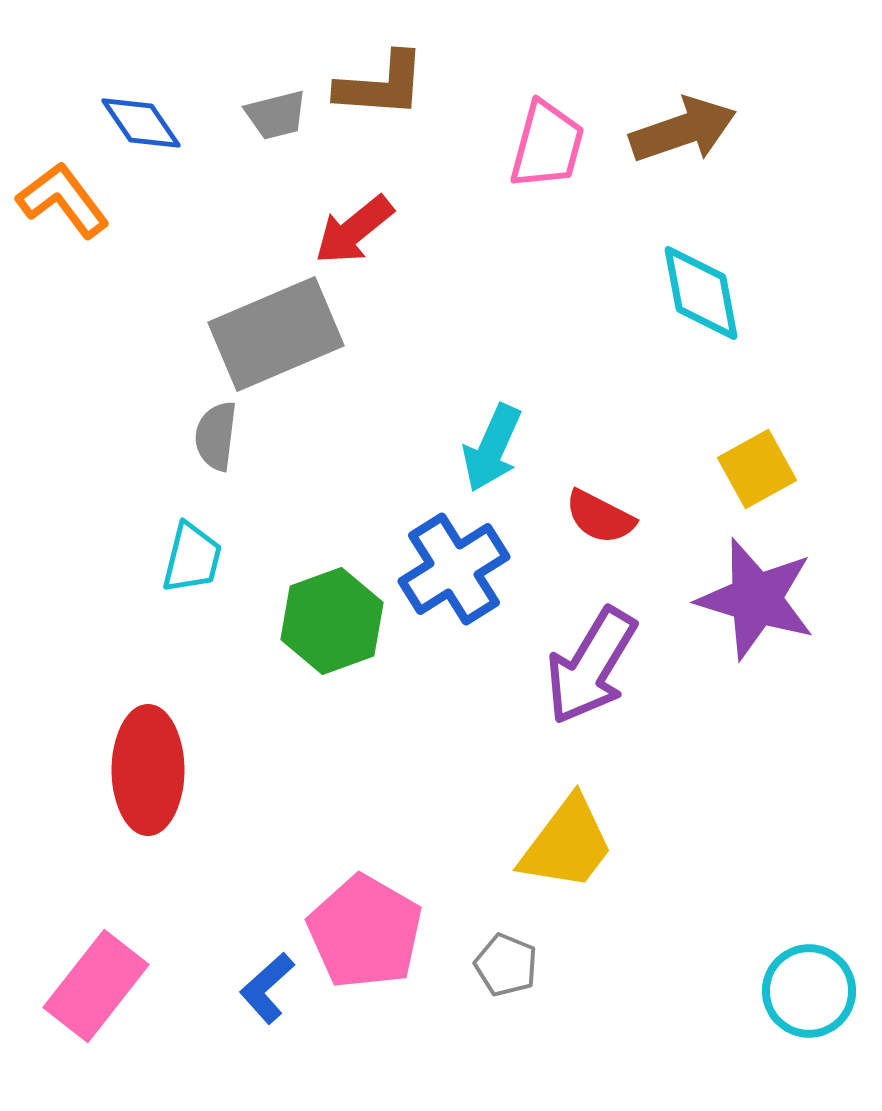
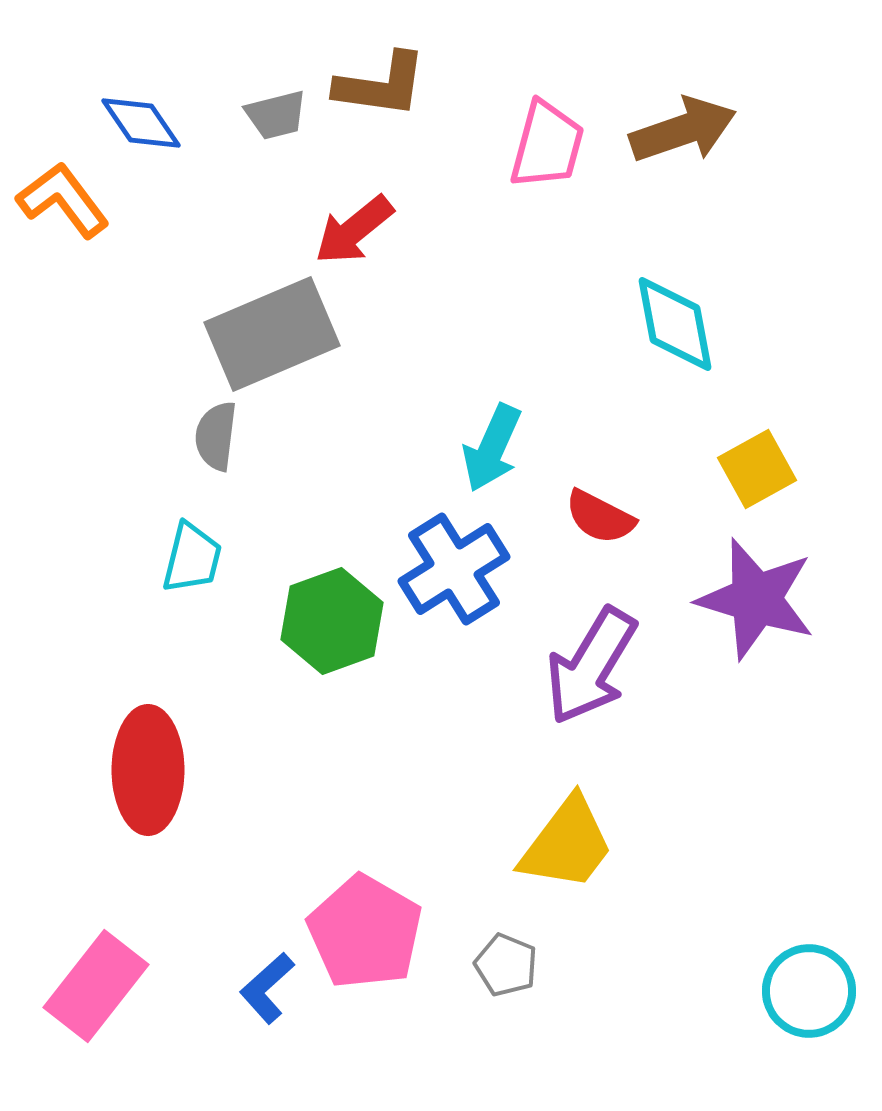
brown L-shape: rotated 4 degrees clockwise
cyan diamond: moved 26 px left, 31 px down
gray rectangle: moved 4 px left
